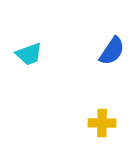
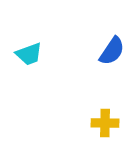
yellow cross: moved 3 px right
